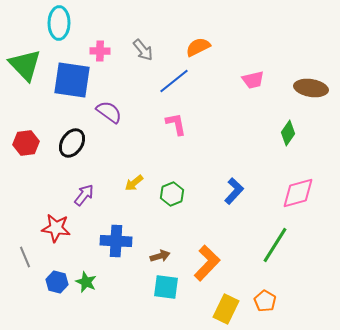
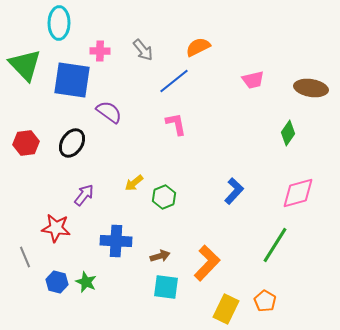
green hexagon: moved 8 px left, 3 px down
